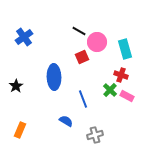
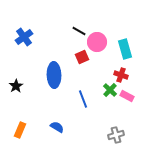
blue ellipse: moved 2 px up
blue semicircle: moved 9 px left, 6 px down
gray cross: moved 21 px right
